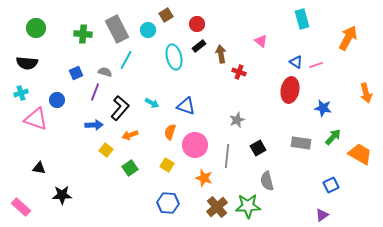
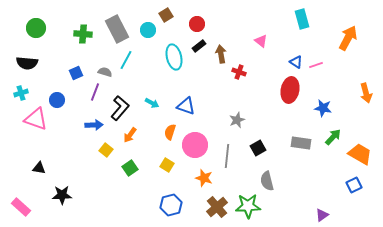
orange arrow at (130, 135): rotated 35 degrees counterclockwise
blue square at (331, 185): moved 23 px right
blue hexagon at (168, 203): moved 3 px right, 2 px down; rotated 20 degrees counterclockwise
